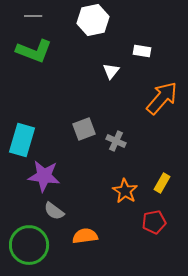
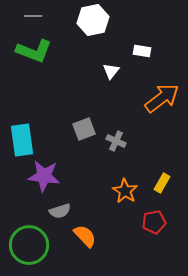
orange arrow: rotated 12 degrees clockwise
cyan rectangle: rotated 24 degrees counterclockwise
gray semicircle: moved 6 px right; rotated 55 degrees counterclockwise
orange semicircle: rotated 55 degrees clockwise
